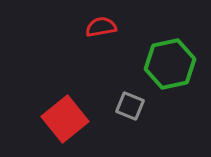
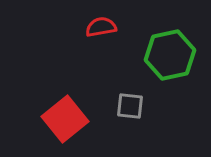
green hexagon: moved 9 px up
gray square: rotated 16 degrees counterclockwise
